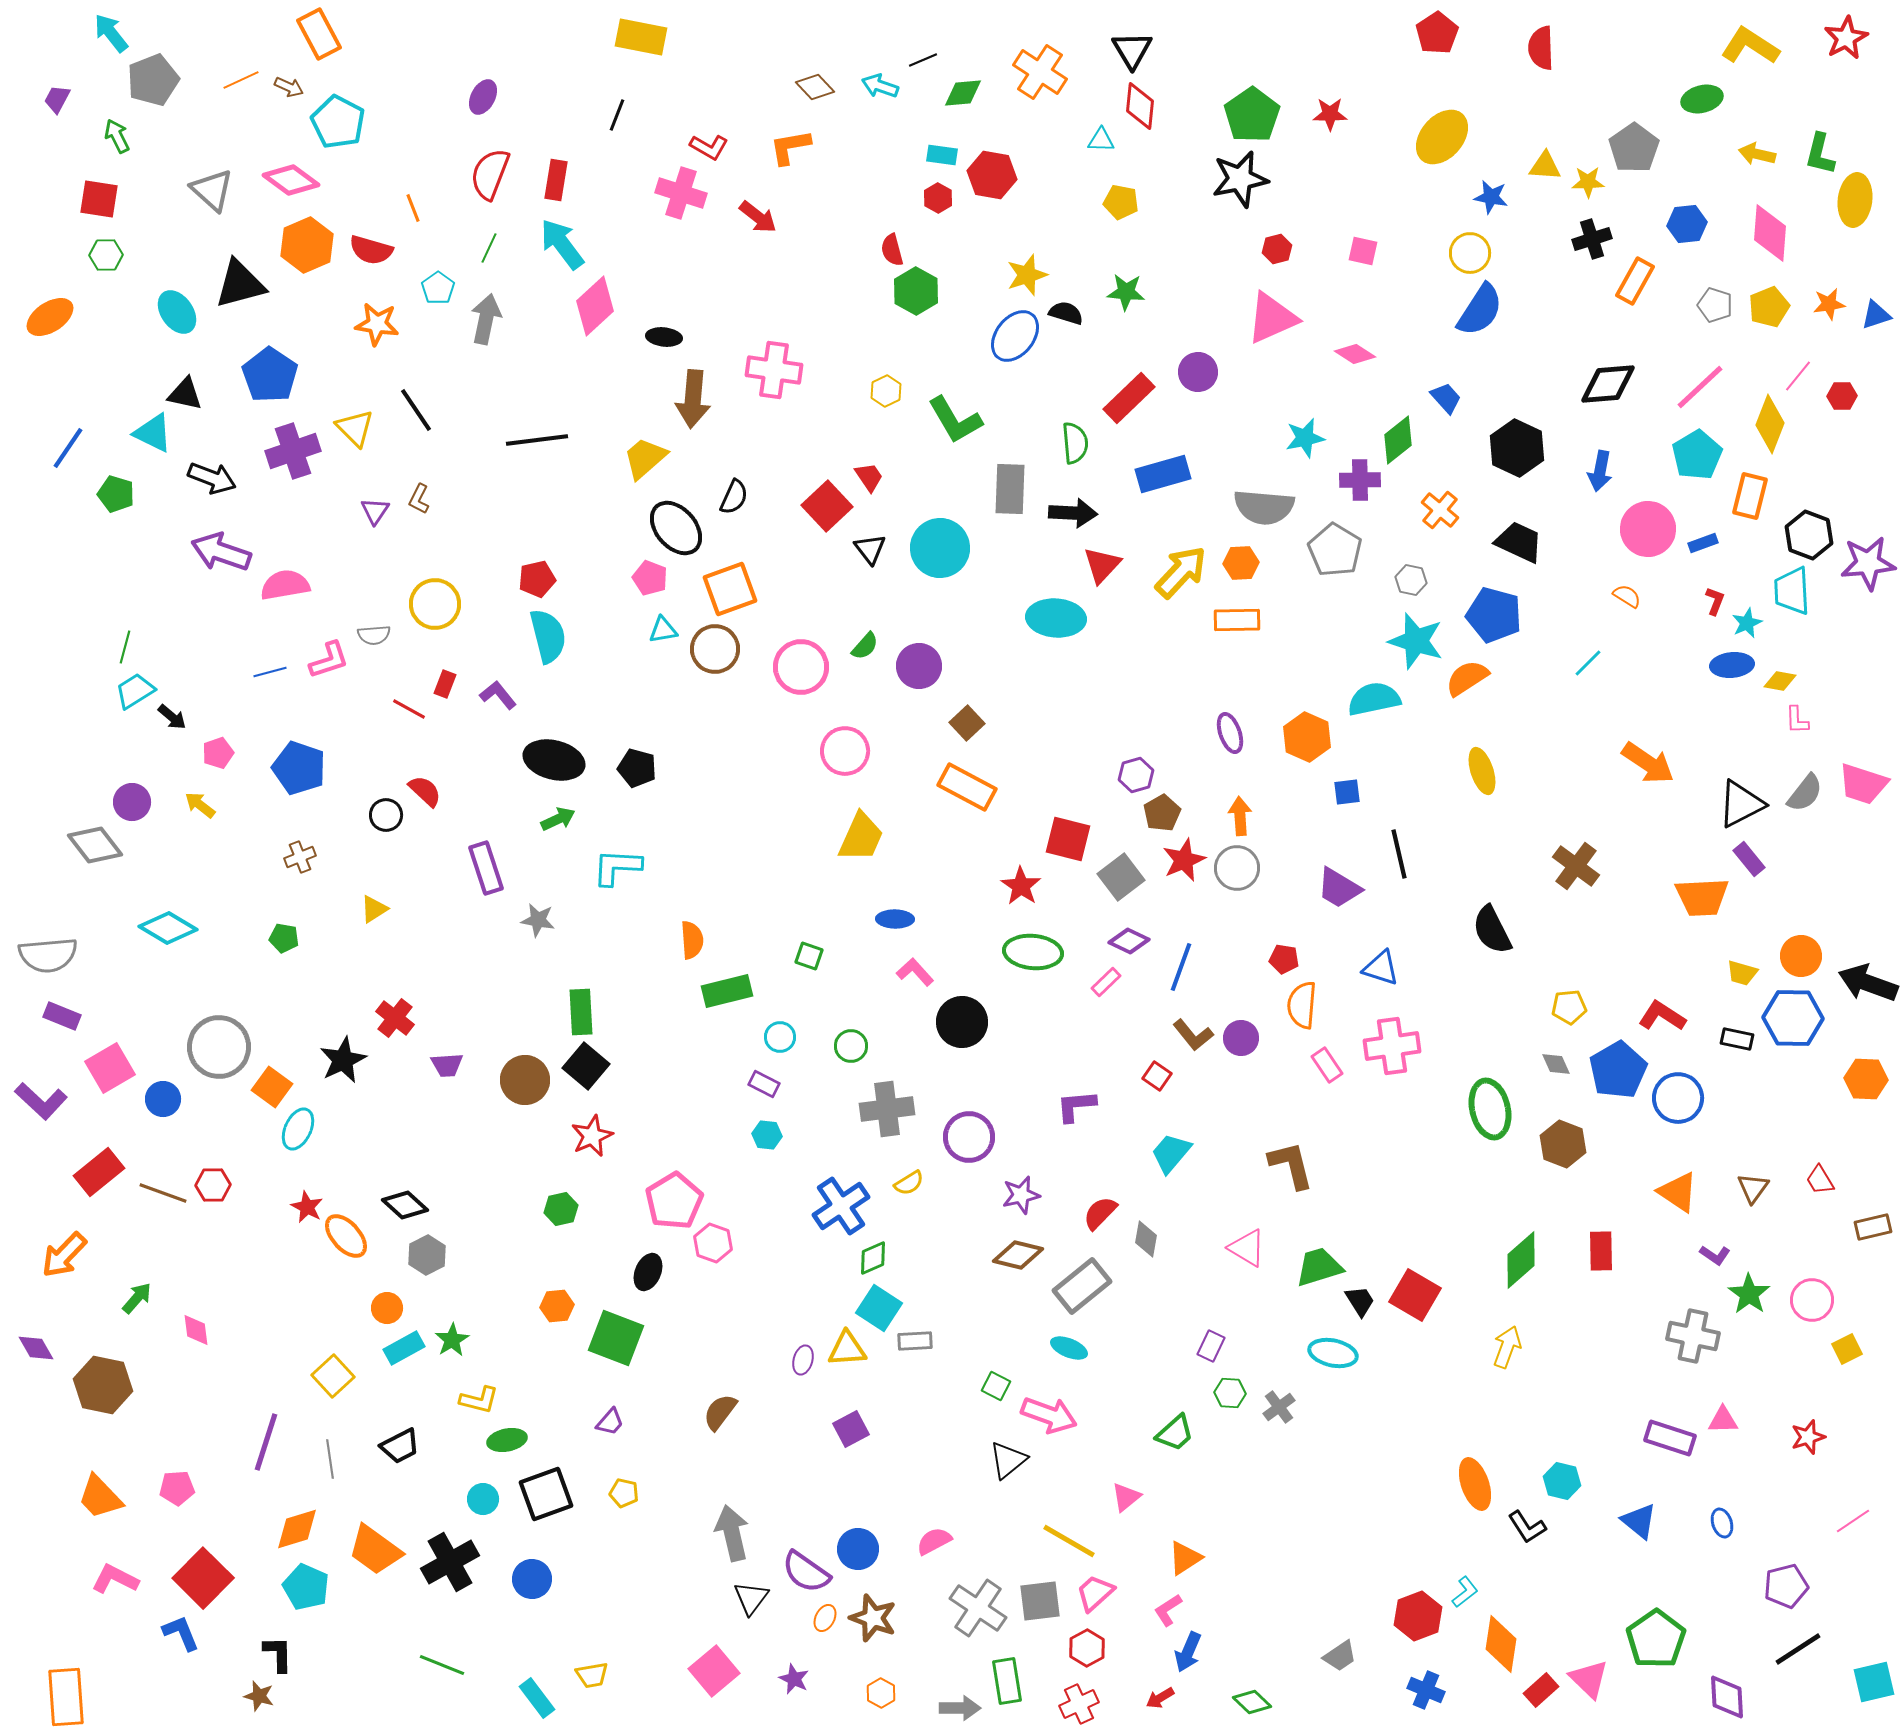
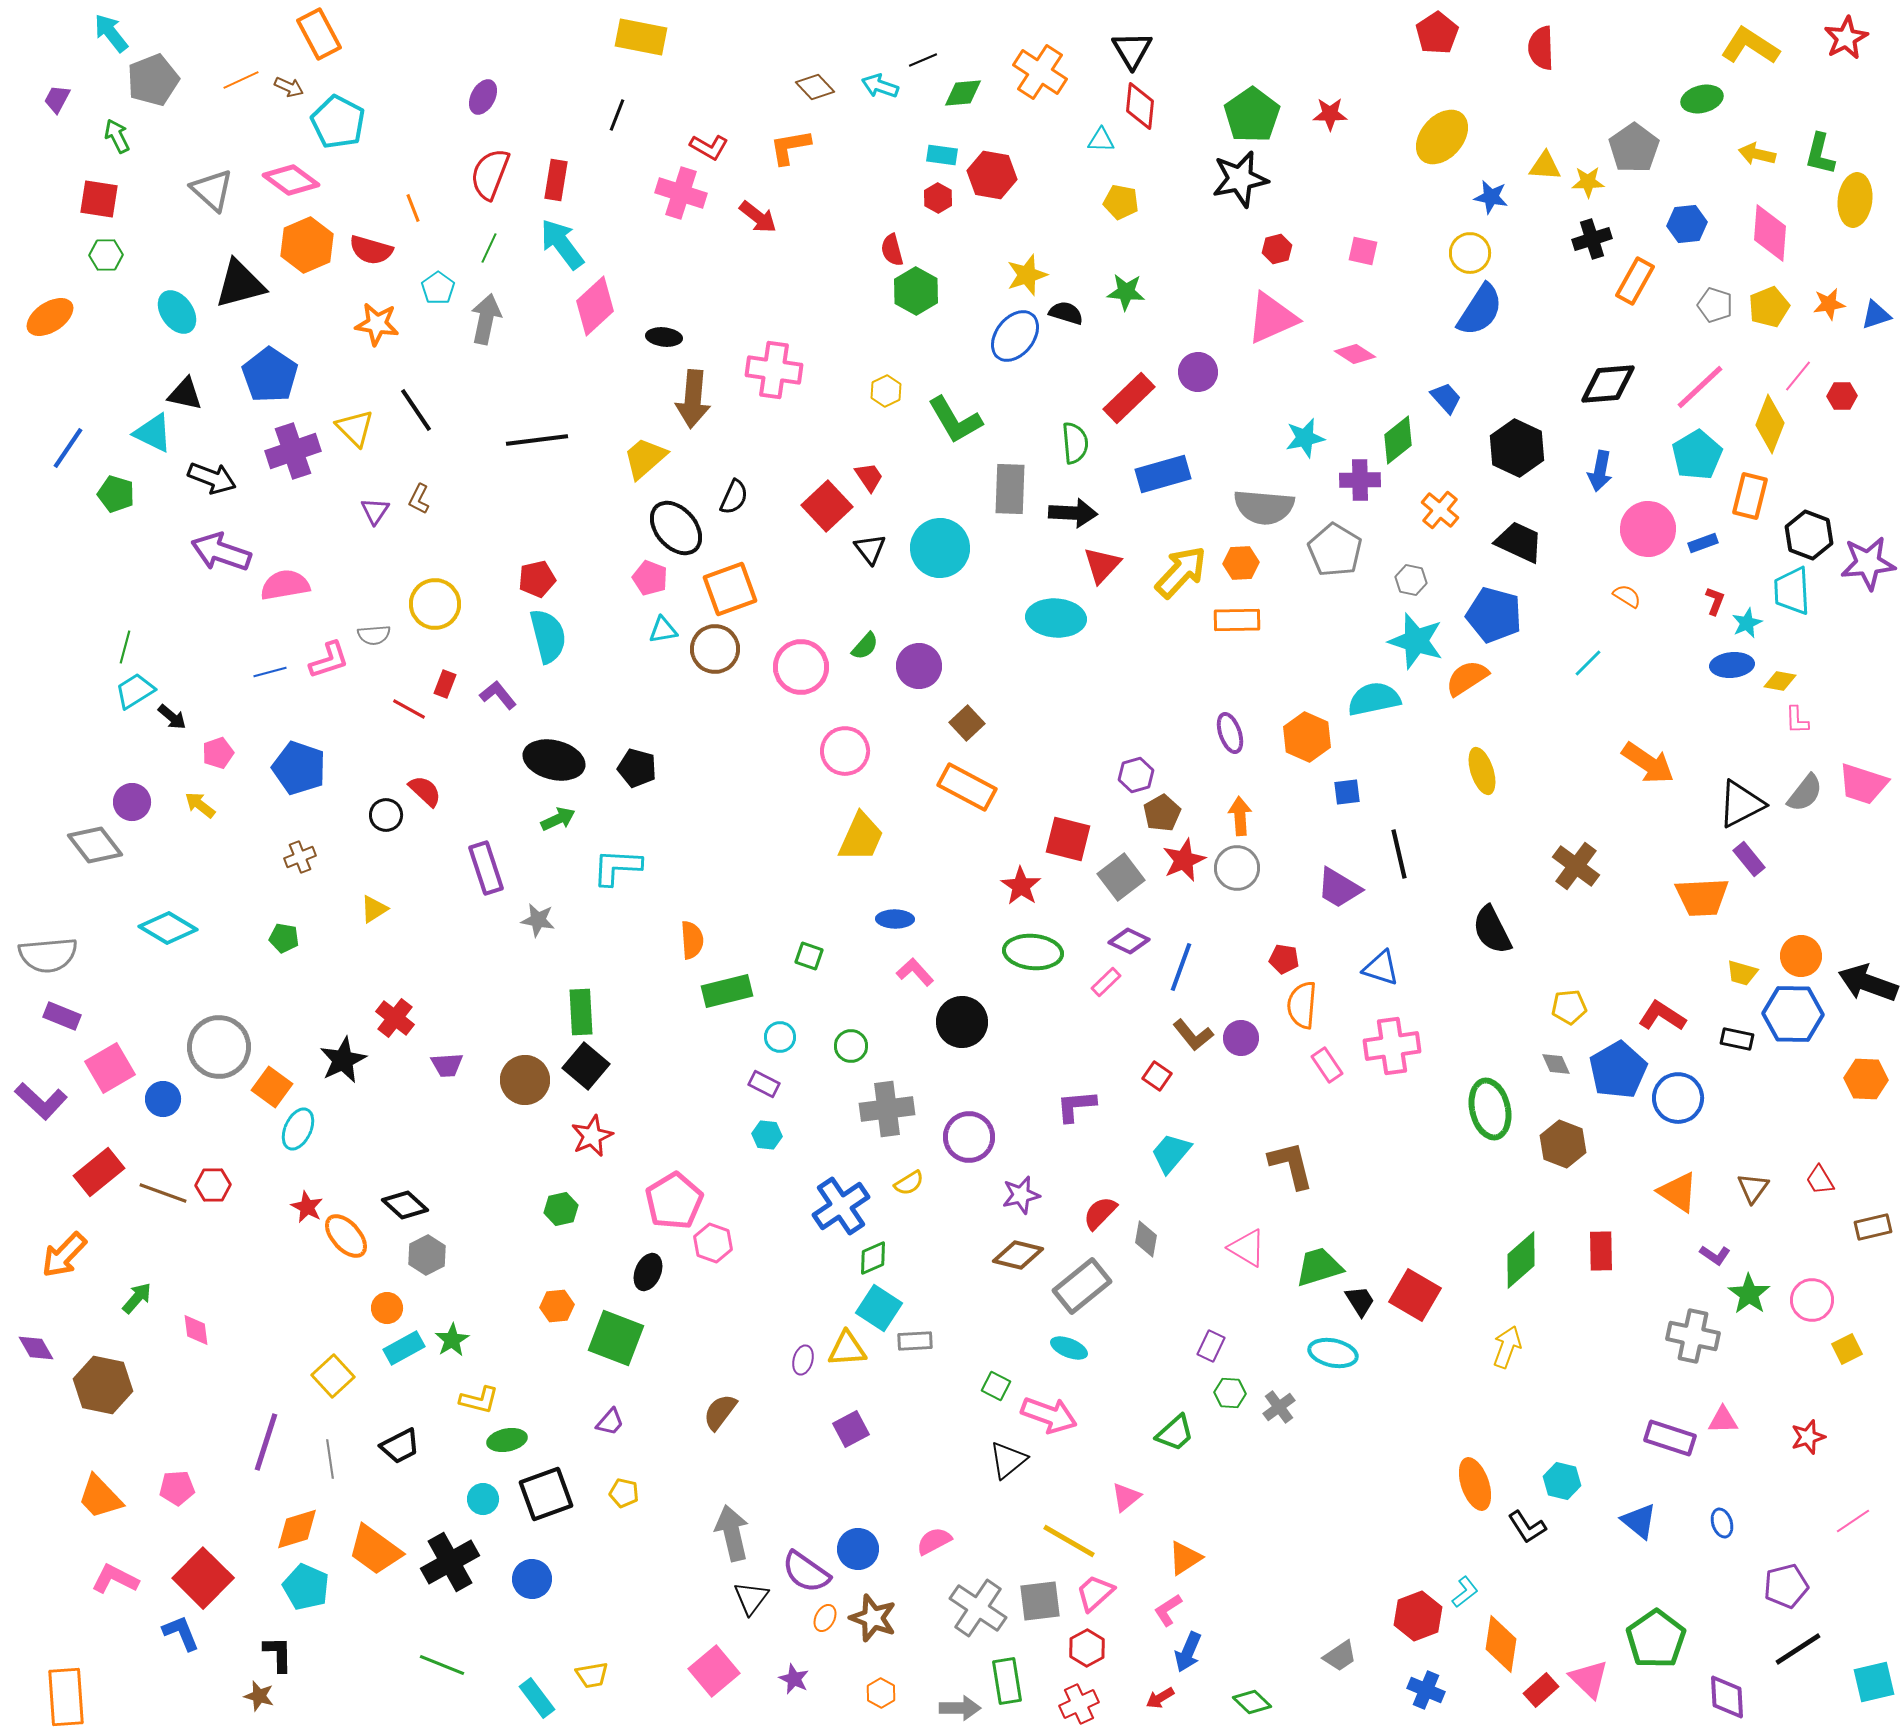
blue hexagon at (1793, 1018): moved 4 px up
